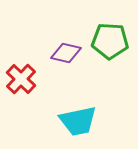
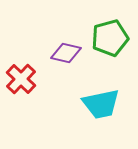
green pentagon: moved 3 px up; rotated 18 degrees counterclockwise
cyan trapezoid: moved 23 px right, 17 px up
